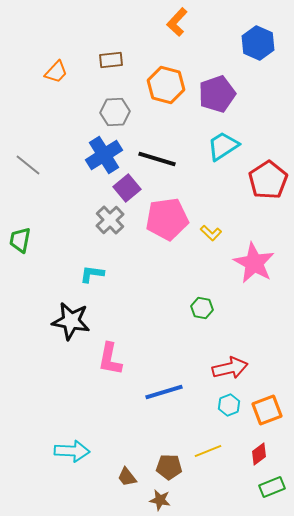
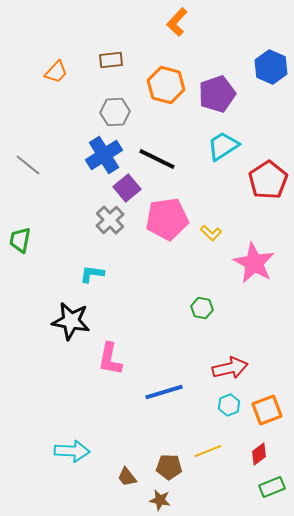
blue hexagon: moved 13 px right, 24 px down
black line: rotated 9 degrees clockwise
